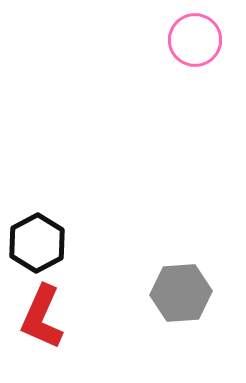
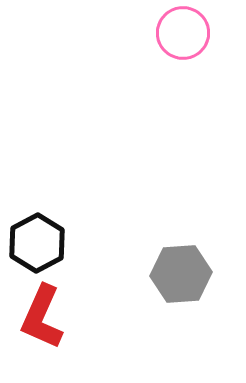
pink circle: moved 12 px left, 7 px up
gray hexagon: moved 19 px up
